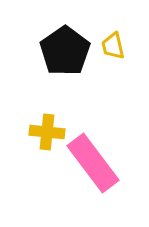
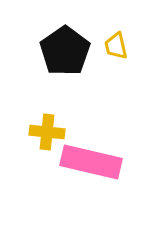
yellow trapezoid: moved 3 px right
pink rectangle: moved 2 px left, 1 px up; rotated 40 degrees counterclockwise
